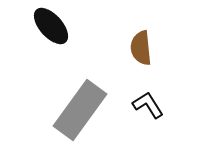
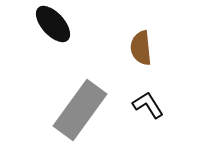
black ellipse: moved 2 px right, 2 px up
